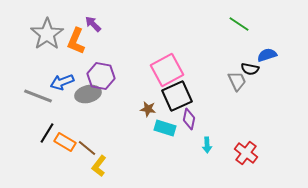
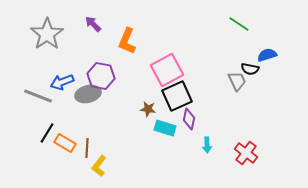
orange L-shape: moved 51 px right
orange rectangle: moved 1 px down
brown line: rotated 54 degrees clockwise
